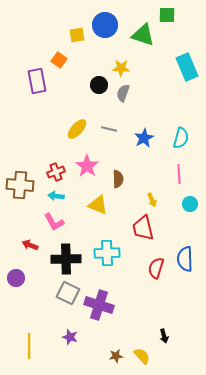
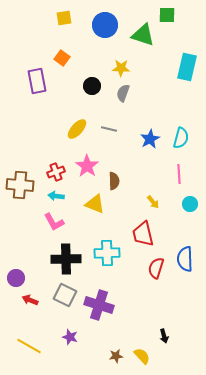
yellow square: moved 13 px left, 17 px up
orange square: moved 3 px right, 2 px up
cyan rectangle: rotated 36 degrees clockwise
black circle: moved 7 px left, 1 px down
blue star: moved 6 px right, 1 px down
brown semicircle: moved 4 px left, 2 px down
yellow arrow: moved 1 px right, 2 px down; rotated 16 degrees counterclockwise
yellow triangle: moved 3 px left, 1 px up
red trapezoid: moved 6 px down
red arrow: moved 55 px down
gray square: moved 3 px left, 2 px down
yellow line: rotated 60 degrees counterclockwise
